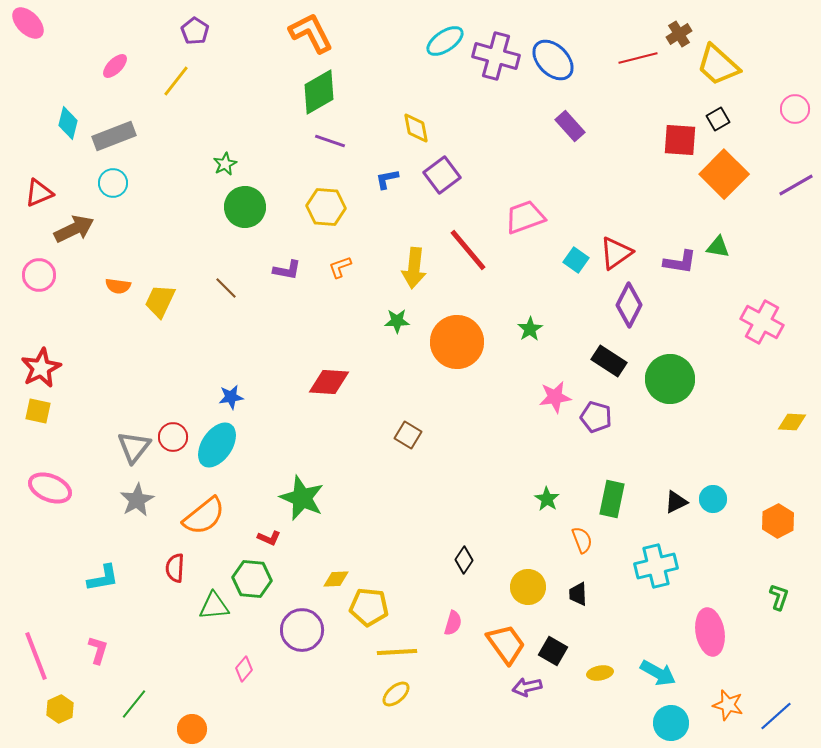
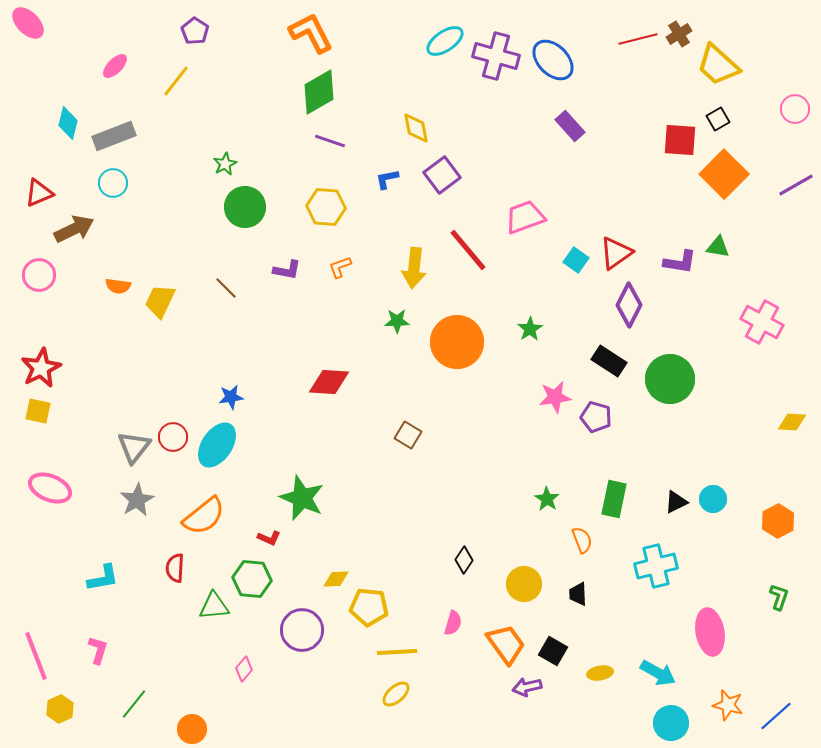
red line at (638, 58): moved 19 px up
green rectangle at (612, 499): moved 2 px right
yellow circle at (528, 587): moved 4 px left, 3 px up
